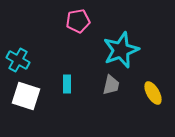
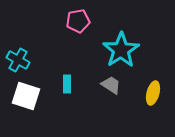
cyan star: rotated 12 degrees counterclockwise
gray trapezoid: rotated 70 degrees counterclockwise
yellow ellipse: rotated 45 degrees clockwise
